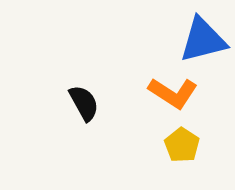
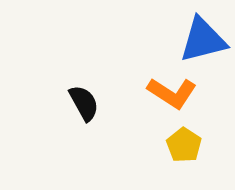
orange L-shape: moved 1 px left
yellow pentagon: moved 2 px right
